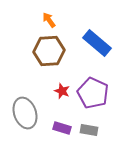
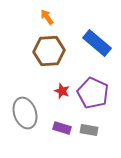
orange arrow: moved 2 px left, 3 px up
